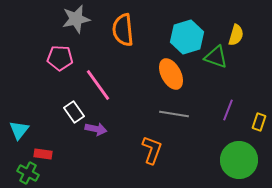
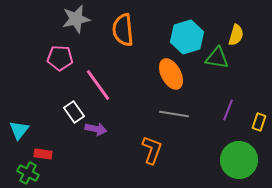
green triangle: moved 1 px right, 1 px down; rotated 10 degrees counterclockwise
